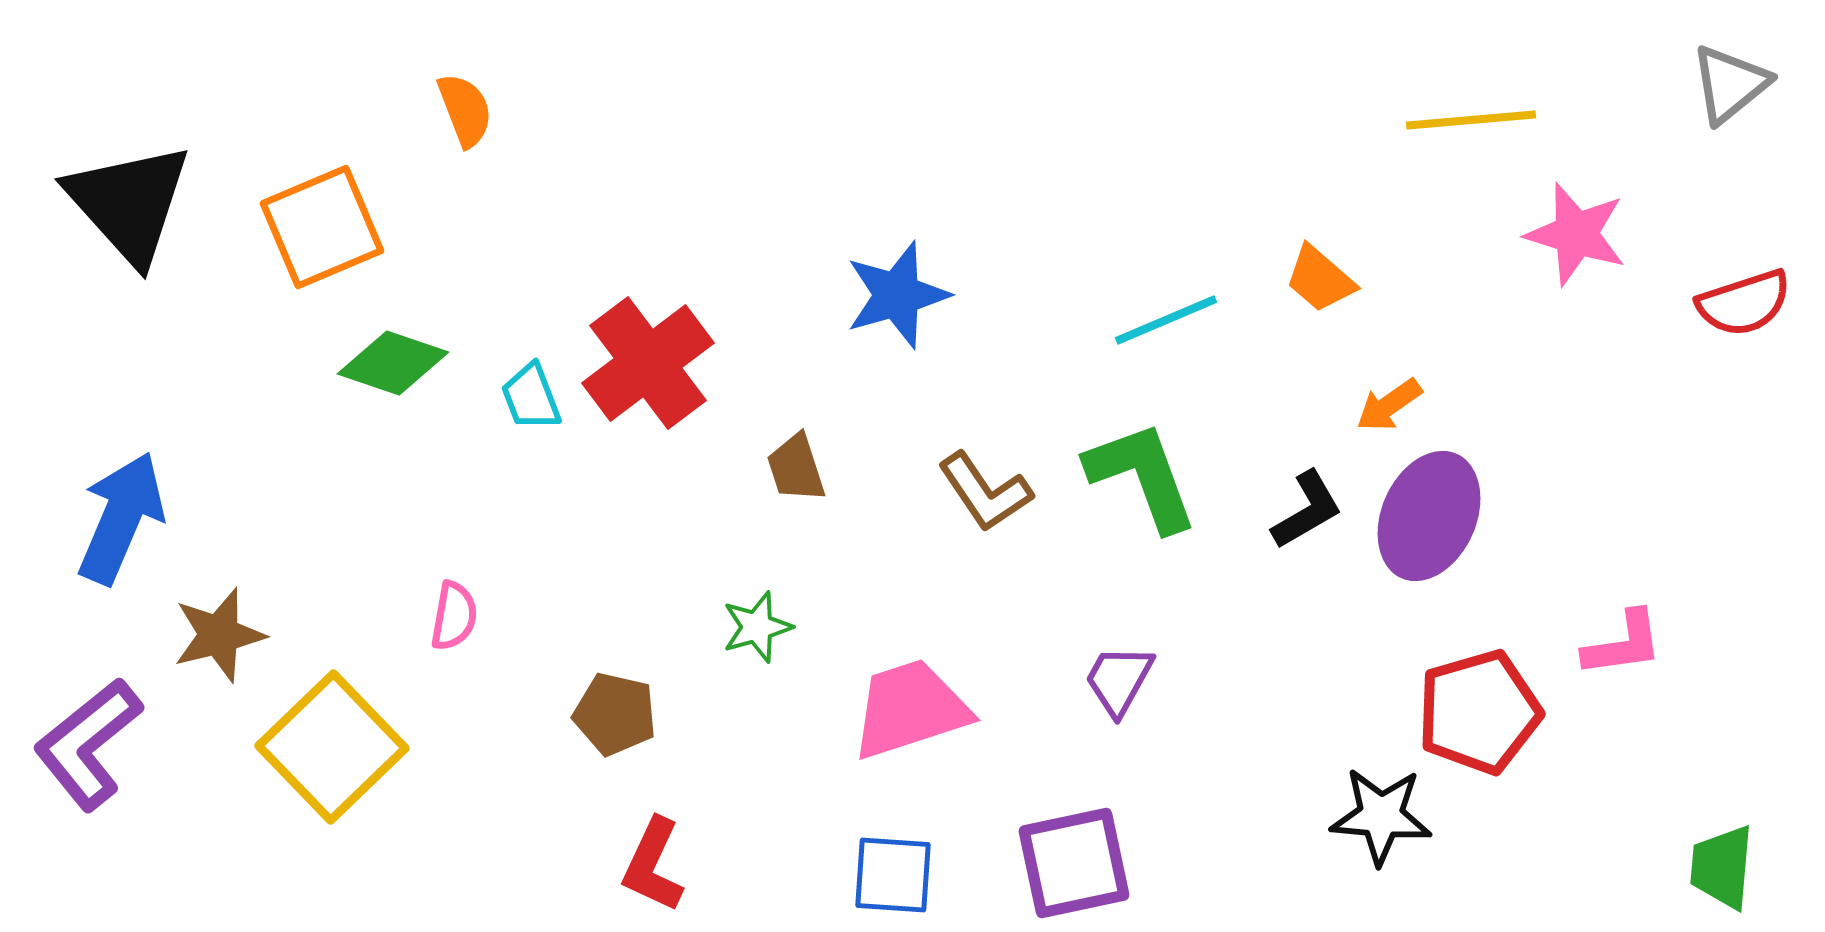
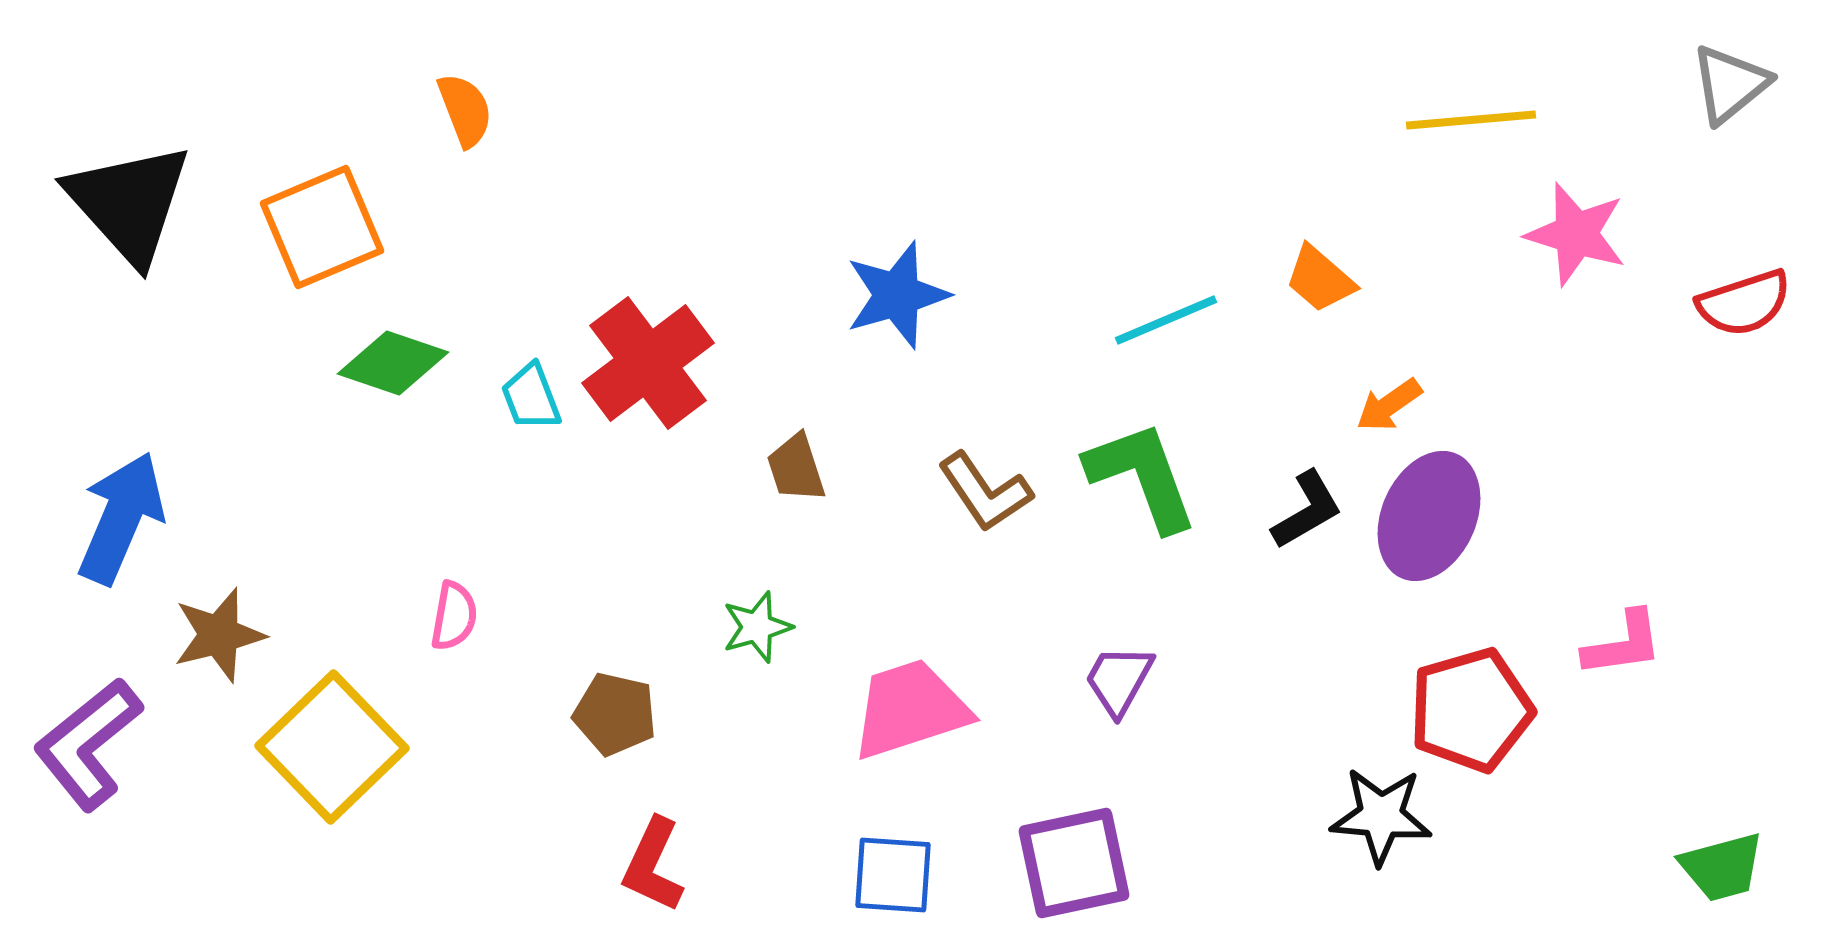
red pentagon: moved 8 px left, 2 px up
green trapezoid: rotated 110 degrees counterclockwise
